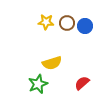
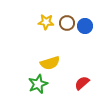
yellow semicircle: moved 2 px left
